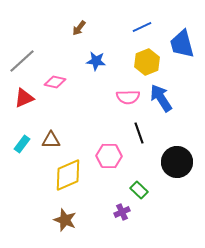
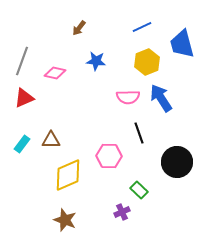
gray line: rotated 28 degrees counterclockwise
pink diamond: moved 9 px up
